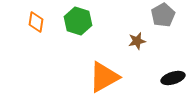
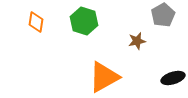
green hexagon: moved 6 px right
